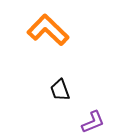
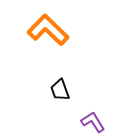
purple L-shape: rotated 100 degrees counterclockwise
